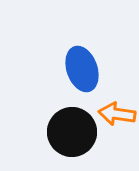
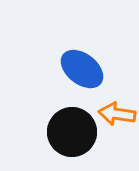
blue ellipse: rotated 33 degrees counterclockwise
